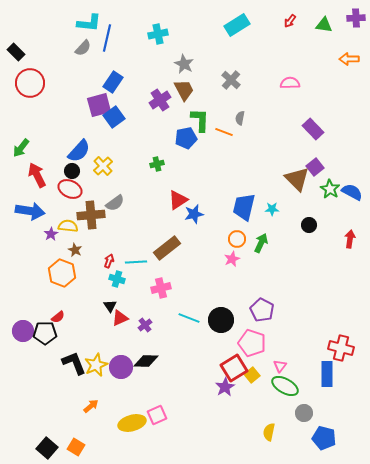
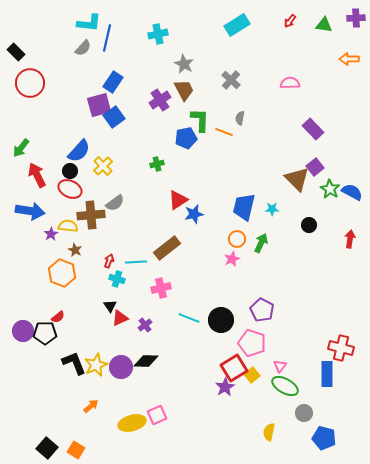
black circle at (72, 171): moved 2 px left
orange square at (76, 447): moved 3 px down
